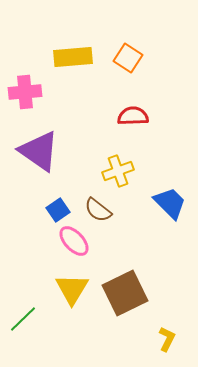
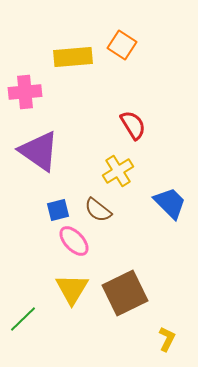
orange square: moved 6 px left, 13 px up
red semicircle: moved 9 px down; rotated 60 degrees clockwise
yellow cross: rotated 12 degrees counterclockwise
blue square: rotated 20 degrees clockwise
